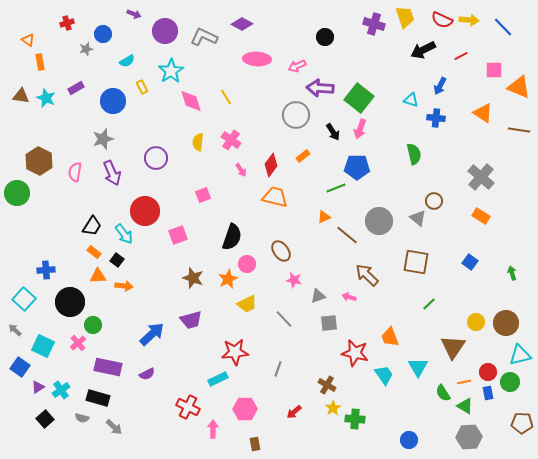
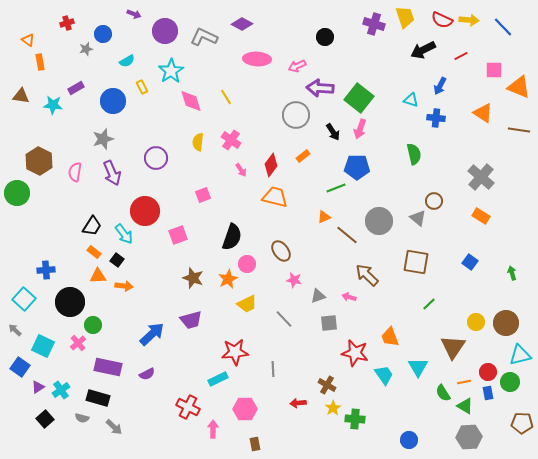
cyan star at (46, 98): moved 7 px right, 7 px down; rotated 18 degrees counterclockwise
gray line at (278, 369): moved 5 px left; rotated 21 degrees counterclockwise
red arrow at (294, 412): moved 4 px right, 9 px up; rotated 35 degrees clockwise
